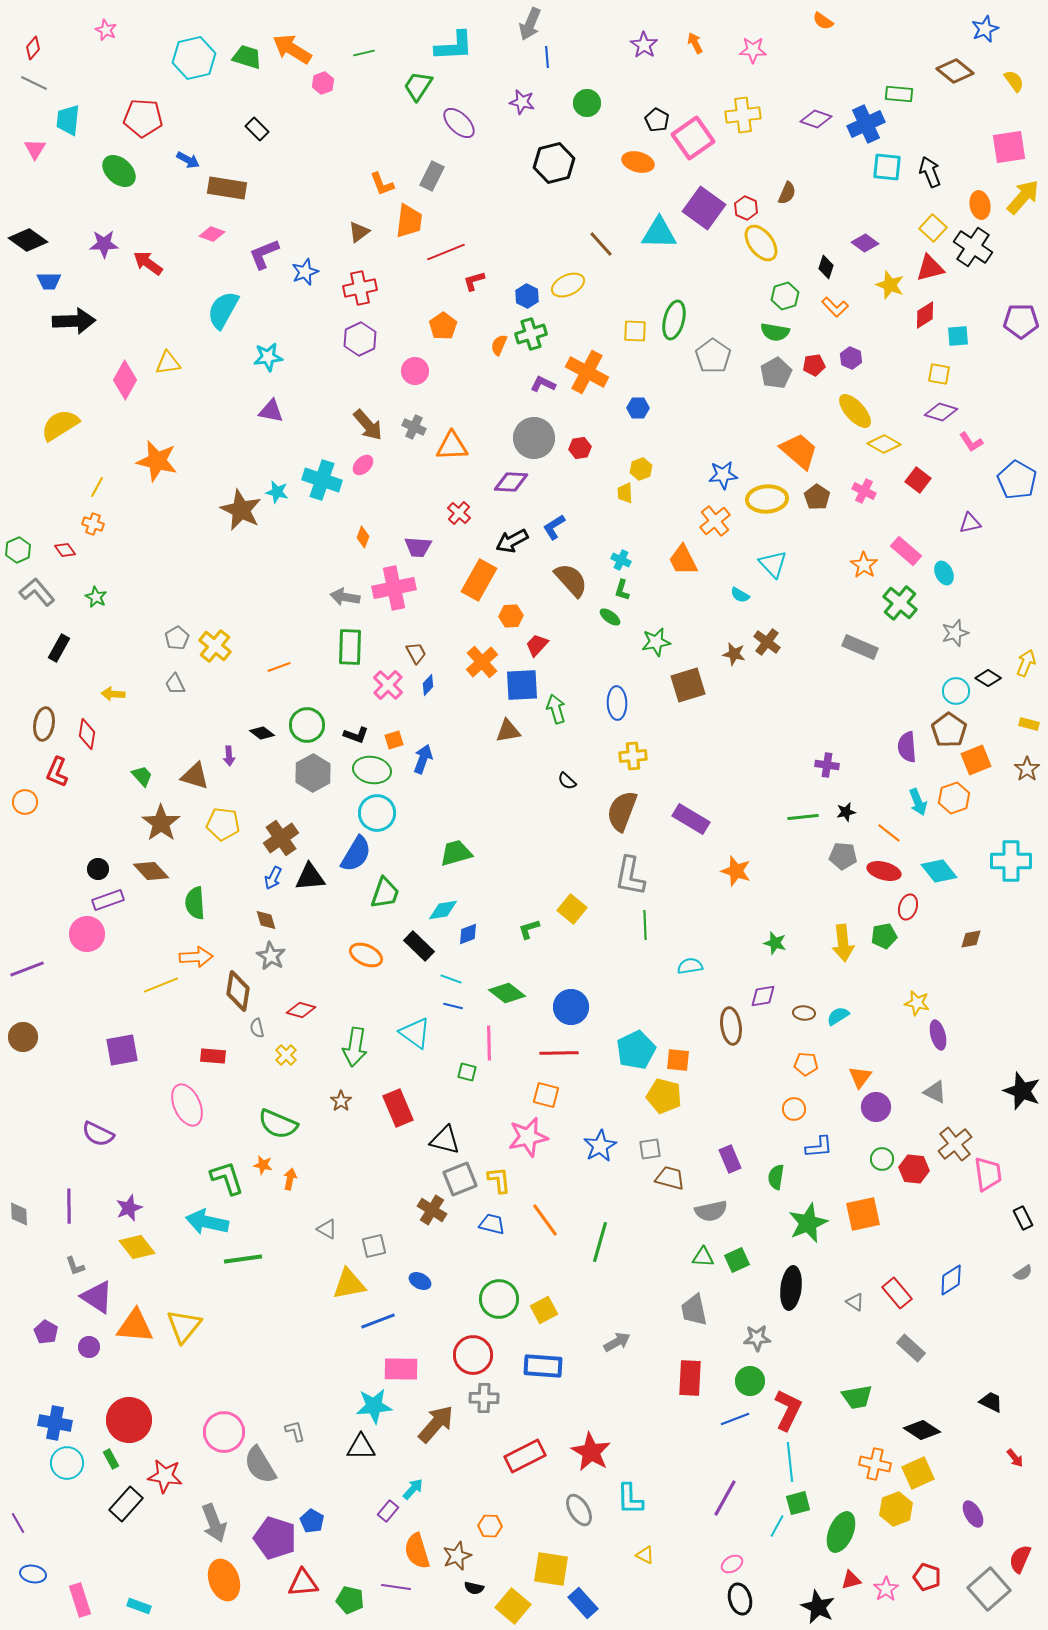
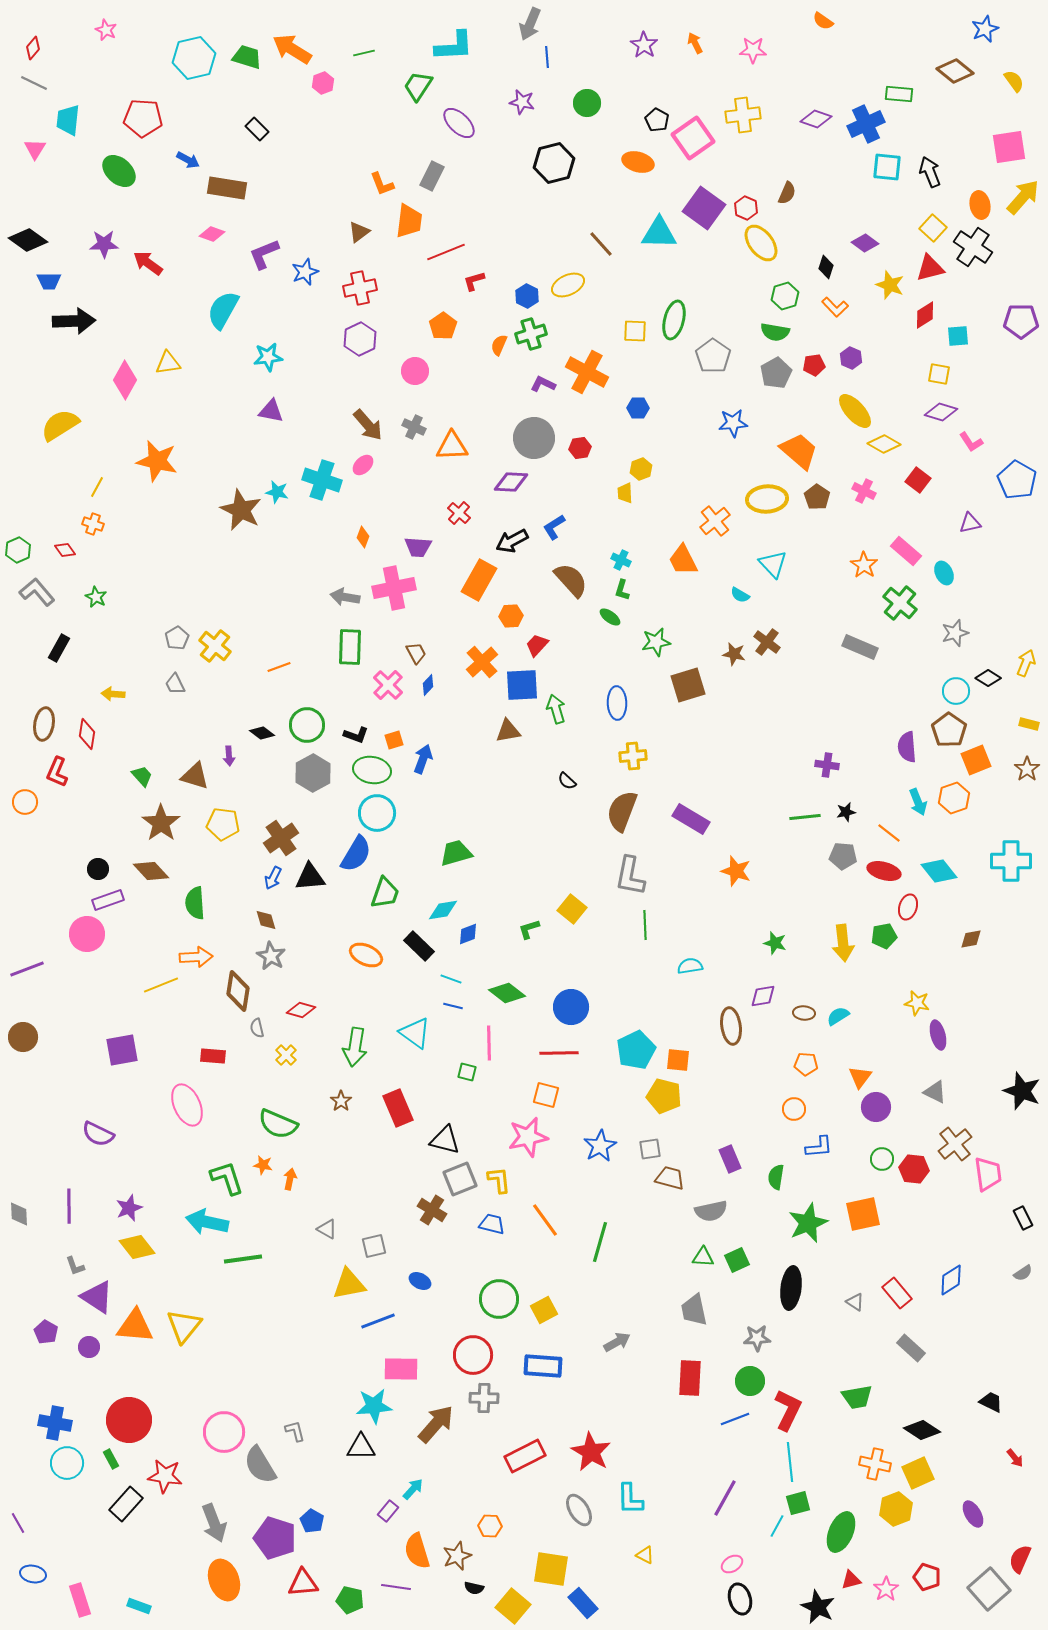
blue star at (723, 475): moved 10 px right, 52 px up
green line at (803, 817): moved 2 px right
